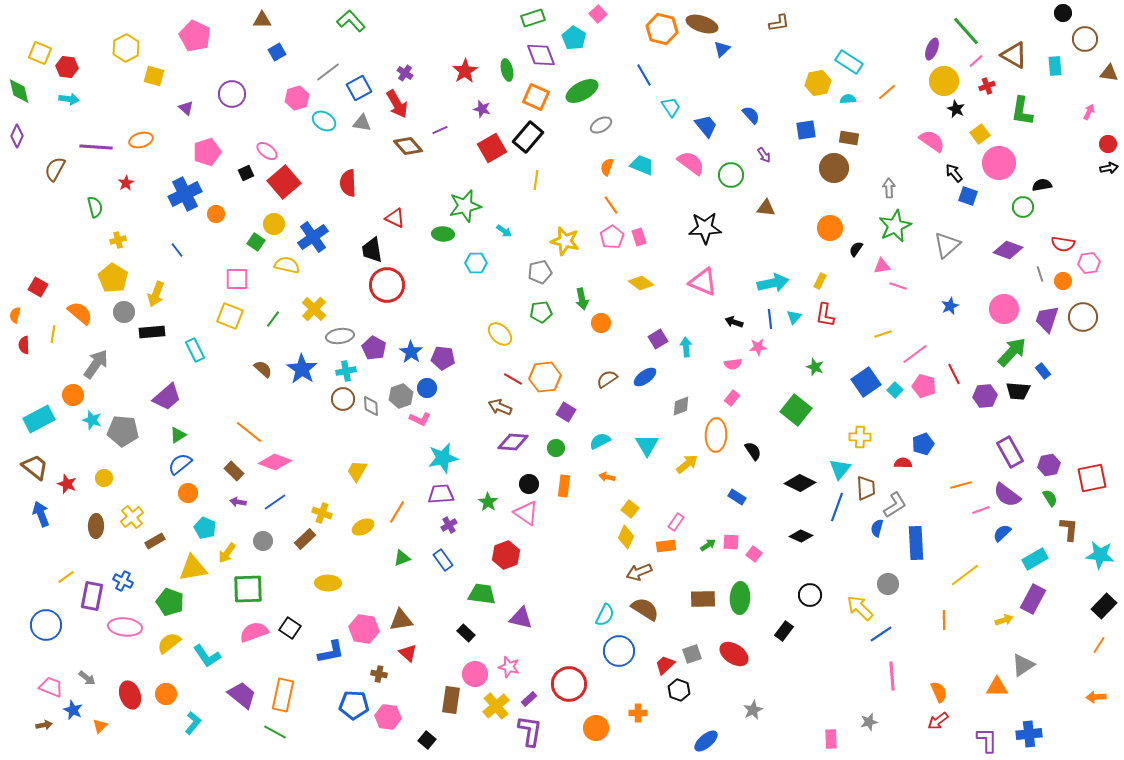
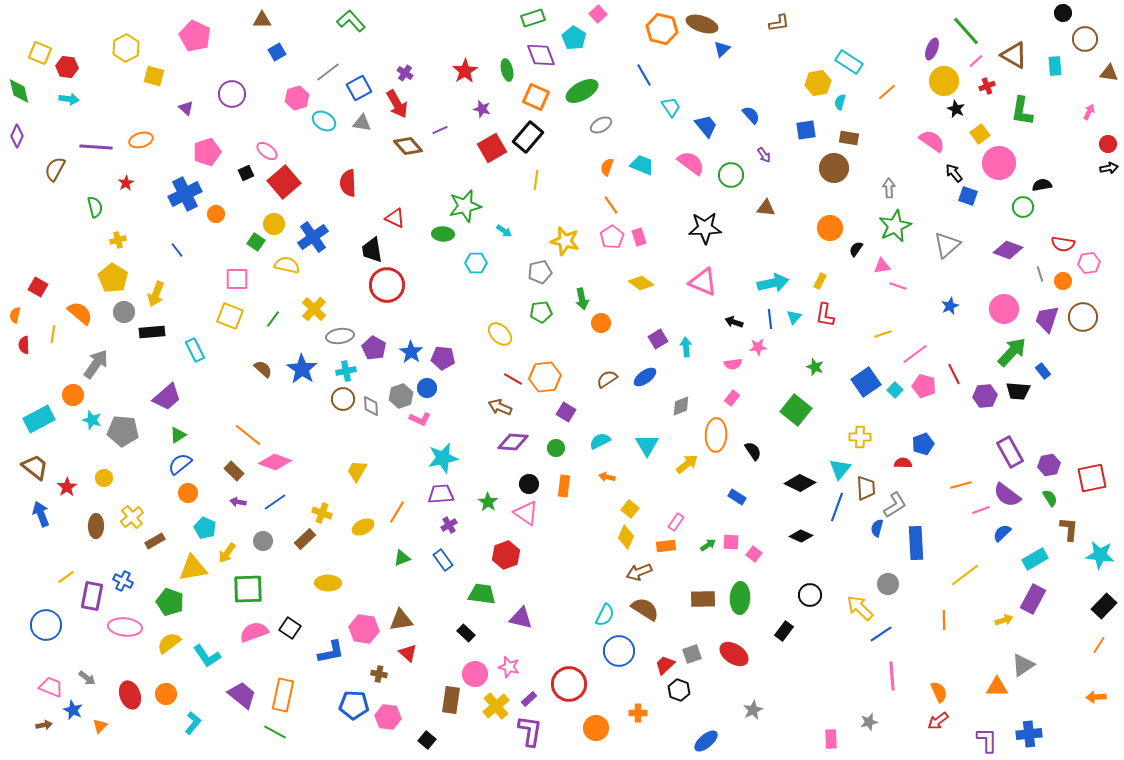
cyan semicircle at (848, 99): moved 8 px left, 3 px down; rotated 70 degrees counterclockwise
orange line at (249, 432): moved 1 px left, 3 px down
red star at (67, 484): moved 3 px down; rotated 18 degrees clockwise
